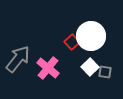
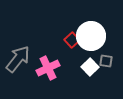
red square: moved 2 px up
pink cross: rotated 25 degrees clockwise
gray square: moved 1 px right, 11 px up
